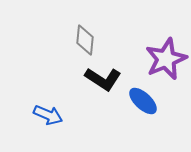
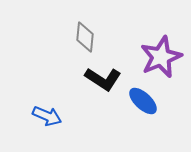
gray diamond: moved 3 px up
purple star: moved 5 px left, 2 px up
blue arrow: moved 1 px left, 1 px down
